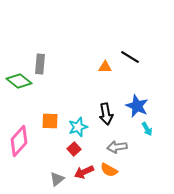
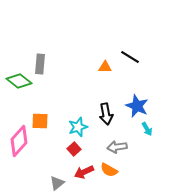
orange square: moved 10 px left
gray triangle: moved 4 px down
